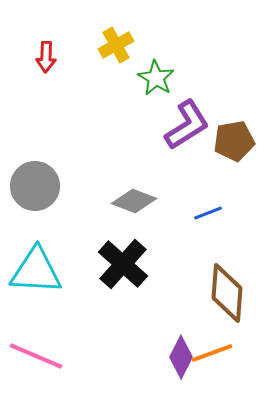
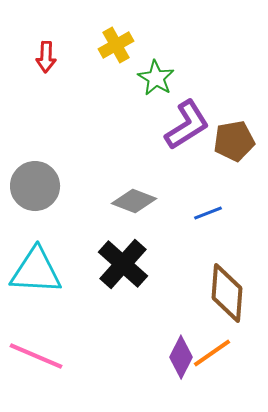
orange line: rotated 15 degrees counterclockwise
